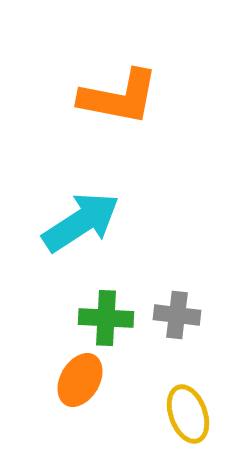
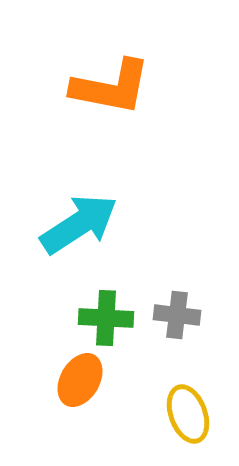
orange L-shape: moved 8 px left, 10 px up
cyan arrow: moved 2 px left, 2 px down
